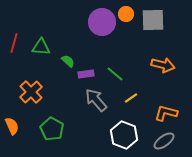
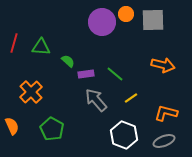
gray ellipse: rotated 15 degrees clockwise
